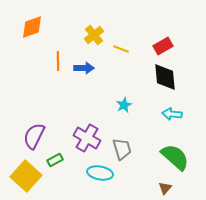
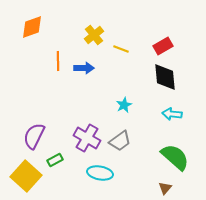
gray trapezoid: moved 2 px left, 8 px up; rotated 70 degrees clockwise
